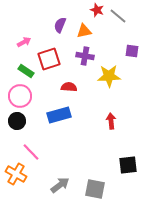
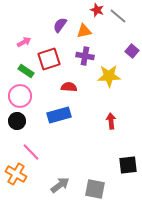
purple semicircle: rotated 14 degrees clockwise
purple square: rotated 32 degrees clockwise
